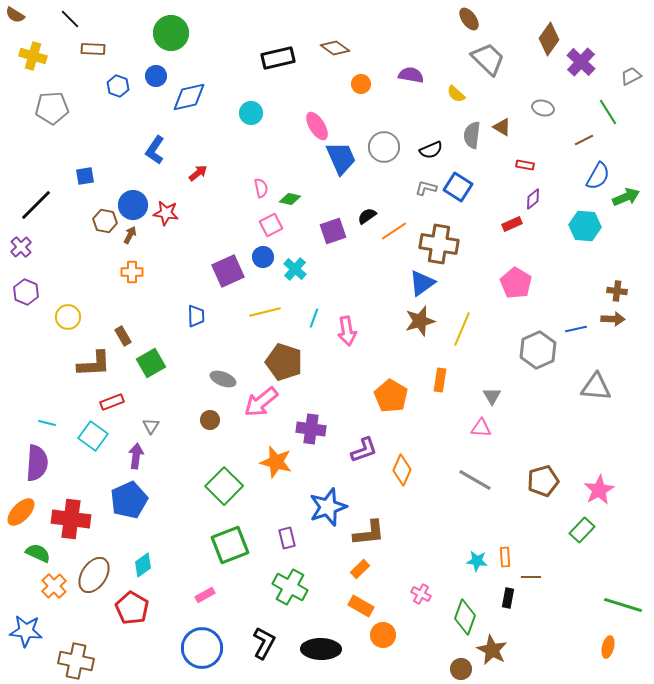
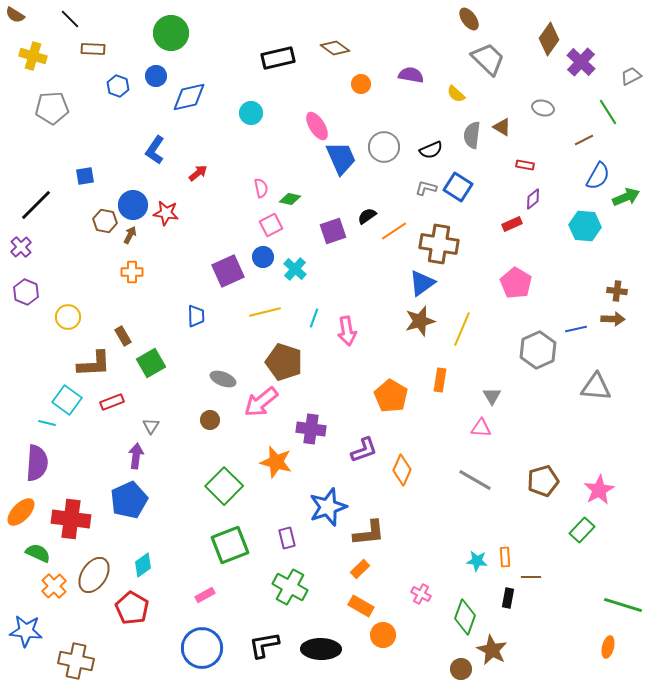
cyan square at (93, 436): moved 26 px left, 36 px up
black L-shape at (264, 643): moved 2 px down; rotated 128 degrees counterclockwise
